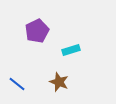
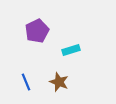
blue line: moved 9 px right, 2 px up; rotated 30 degrees clockwise
